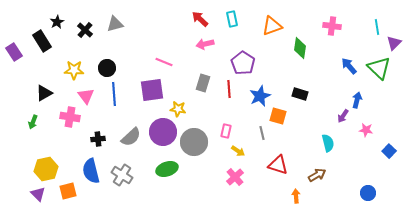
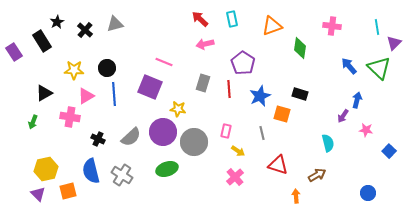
purple square at (152, 90): moved 2 px left, 3 px up; rotated 30 degrees clockwise
pink triangle at (86, 96): rotated 36 degrees clockwise
orange square at (278, 116): moved 4 px right, 2 px up
black cross at (98, 139): rotated 32 degrees clockwise
